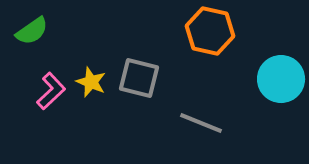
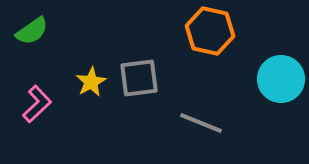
gray square: rotated 21 degrees counterclockwise
yellow star: rotated 20 degrees clockwise
pink L-shape: moved 14 px left, 13 px down
